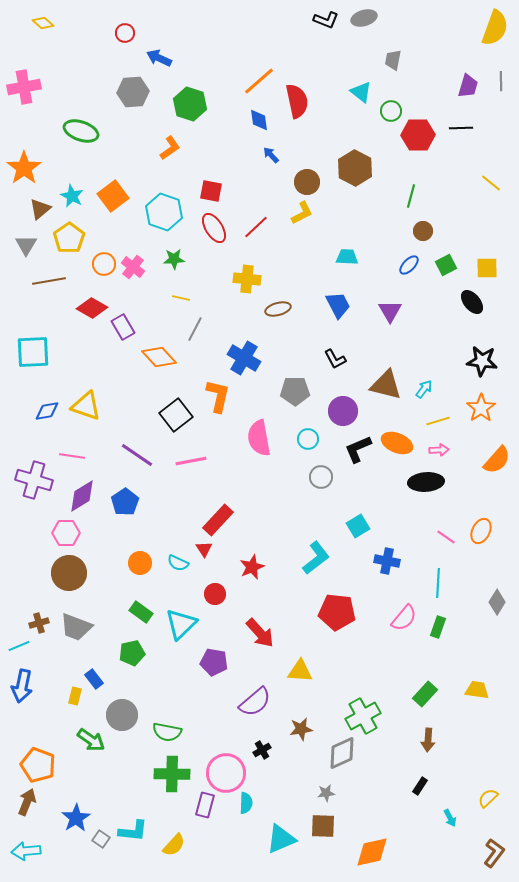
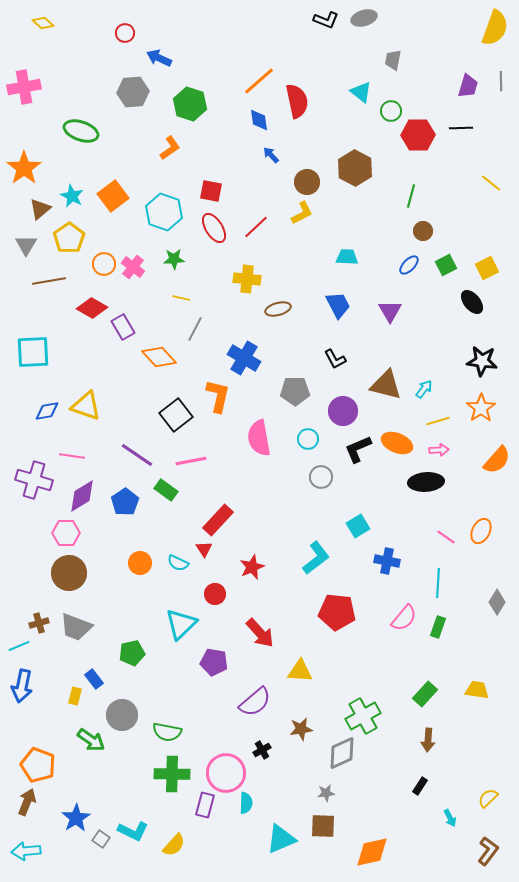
yellow square at (487, 268): rotated 25 degrees counterclockwise
green rectangle at (141, 612): moved 25 px right, 122 px up
cyan L-shape at (133, 831): rotated 20 degrees clockwise
brown L-shape at (494, 853): moved 6 px left, 2 px up
